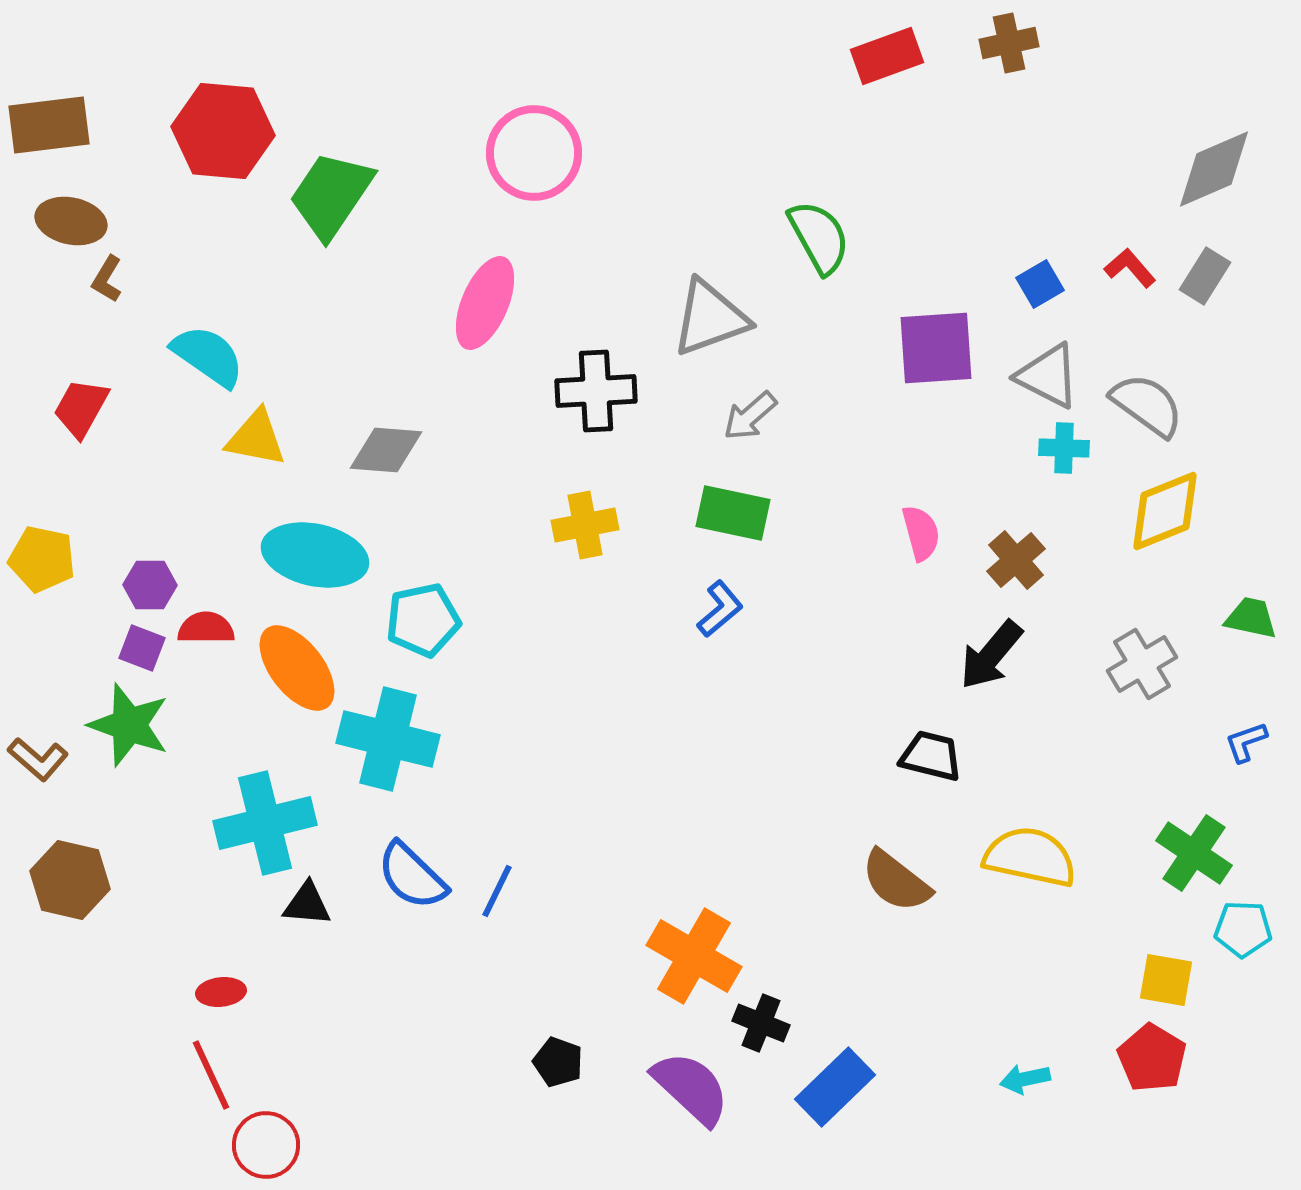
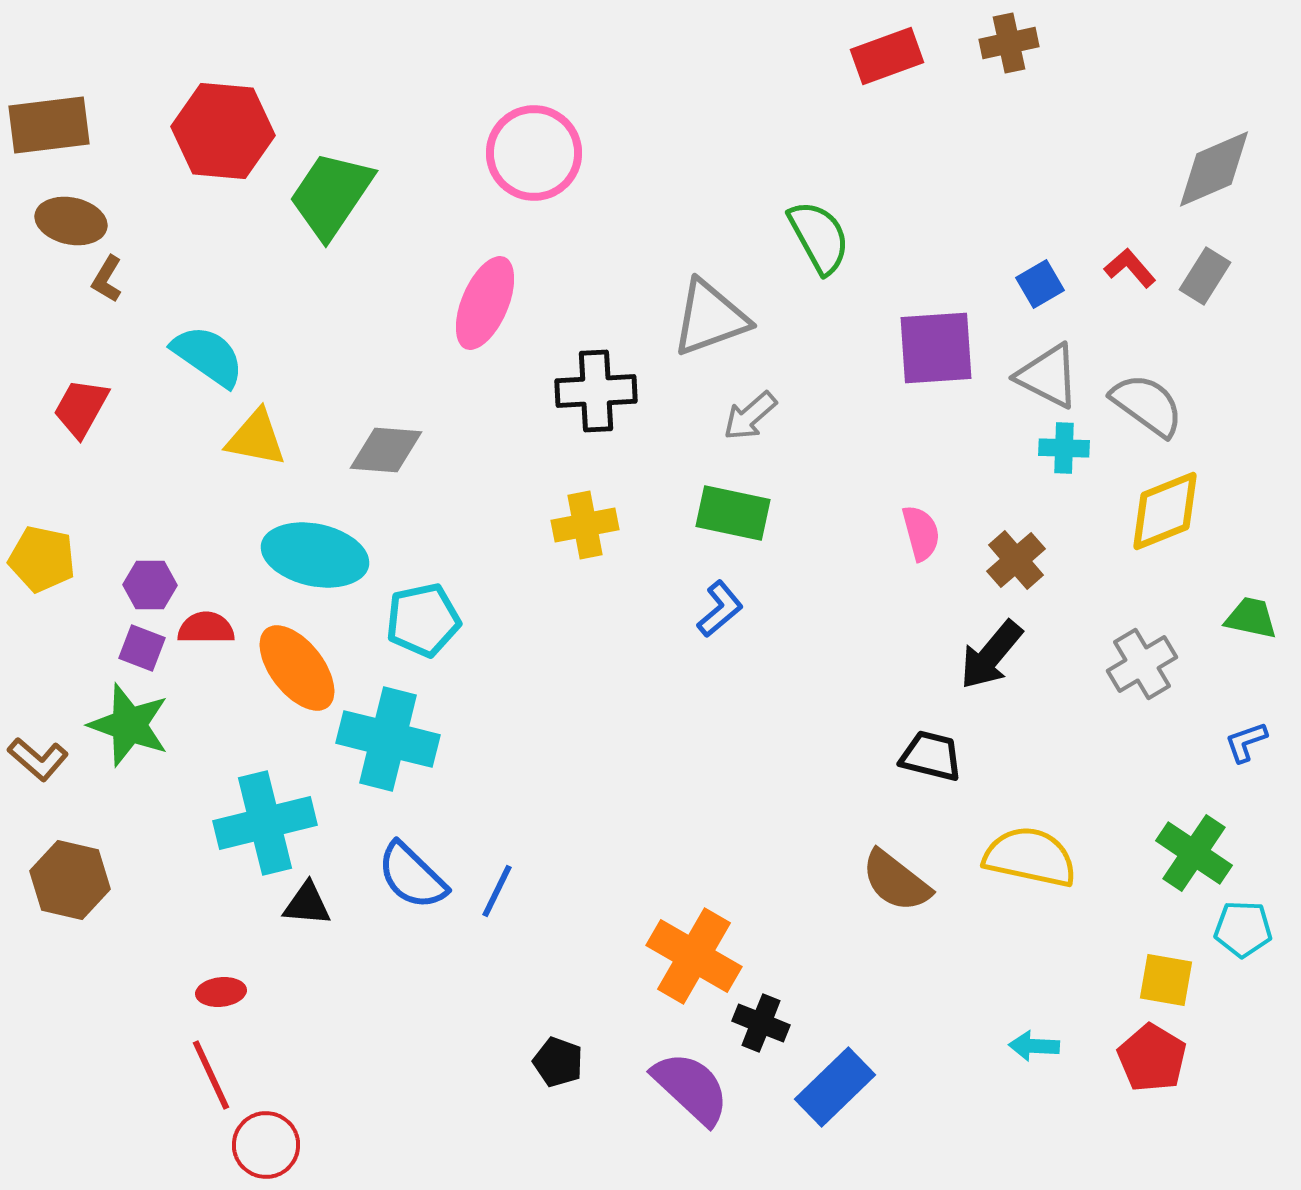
cyan arrow at (1025, 1079): moved 9 px right, 33 px up; rotated 15 degrees clockwise
